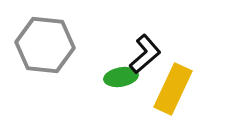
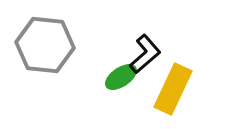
green ellipse: rotated 24 degrees counterclockwise
